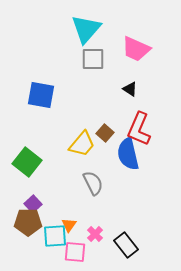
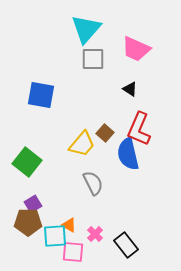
purple square: rotated 12 degrees clockwise
orange triangle: rotated 35 degrees counterclockwise
pink square: moved 2 px left
